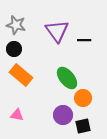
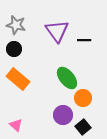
orange rectangle: moved 3 px left, 4 px down
pink triangle: moved 1 px left, 10 px down; rotated 32 degrees clockwise
black square: moved 1 px down; rotated 28 degrees counterclockwise
